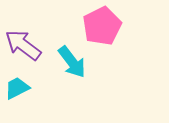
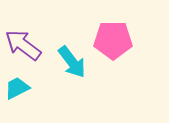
pink pentagon: moved 11 px right, 14 px down; rotated 27 degrees clockwise
